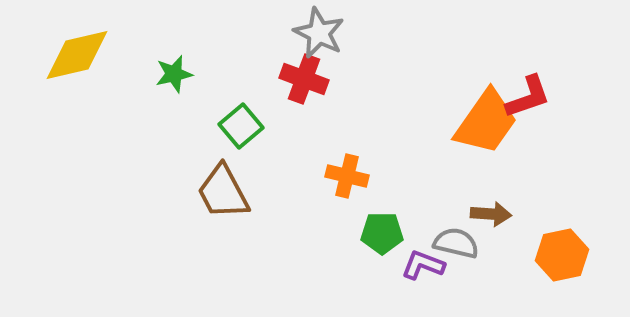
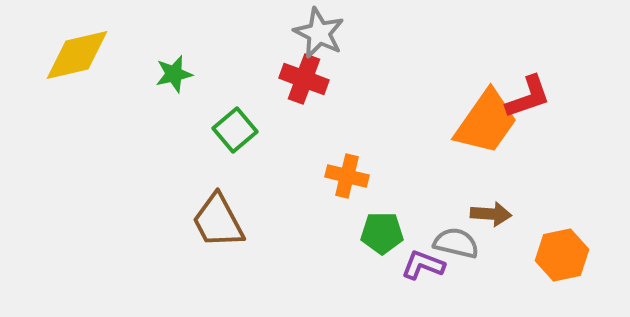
green square: moved 6 px left, 4 px down
brown trapezoid: moved 5 px left, 29 px down
